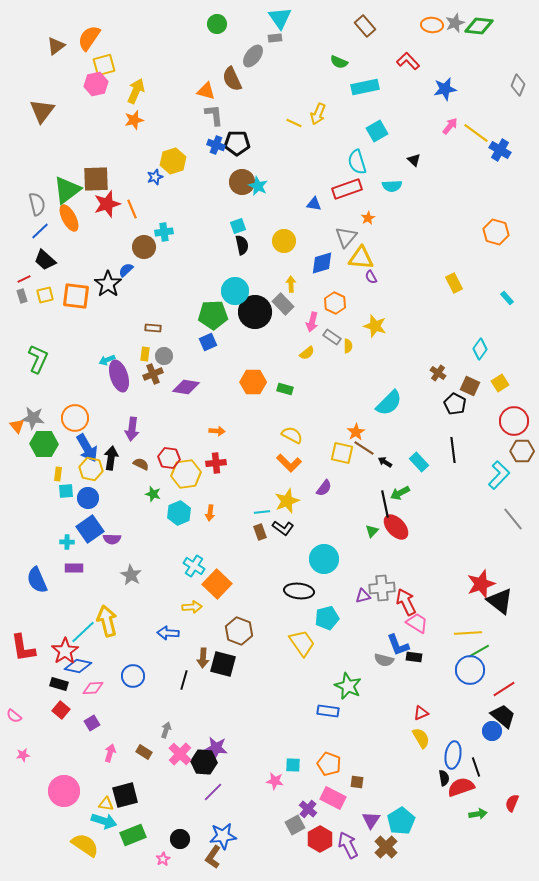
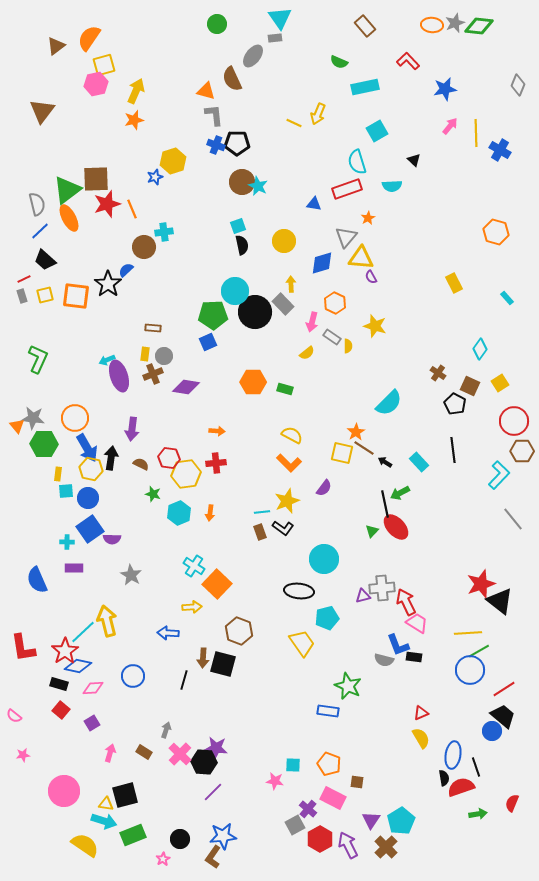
yellow line at (476, 133): rotated 52 degrees clockwise
